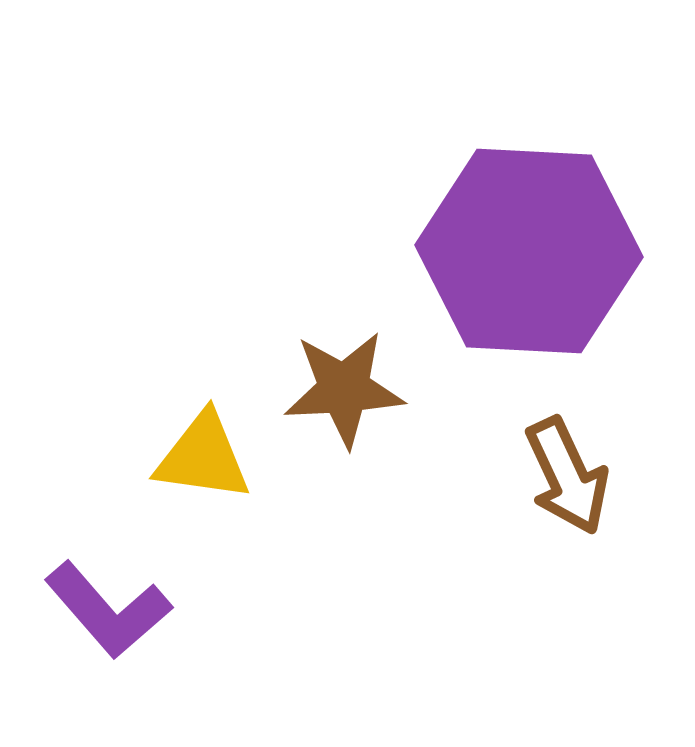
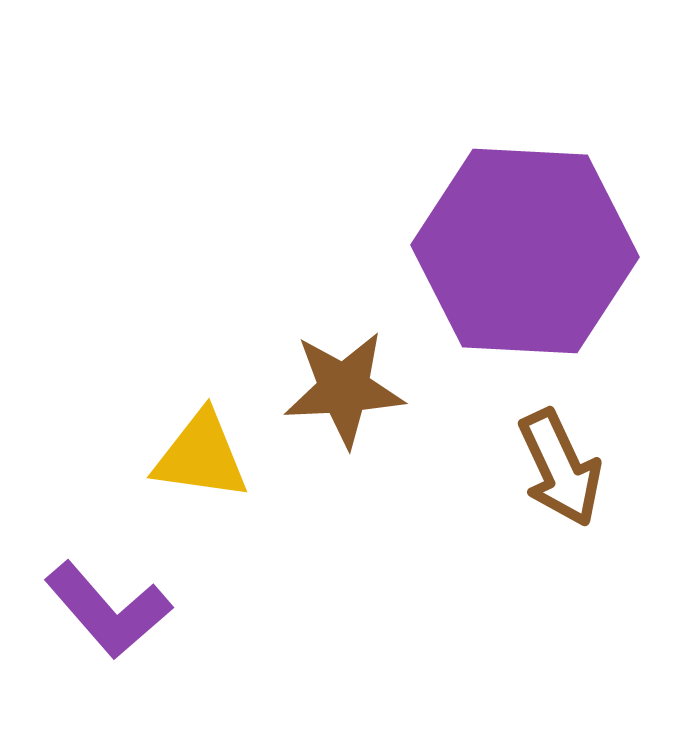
purple hexagon: moved 4 px left
yellow triangle: moved 2 px left, 1 px up
brown arrow: moved 7 px left, 8 px up
